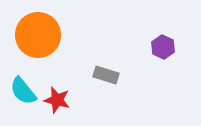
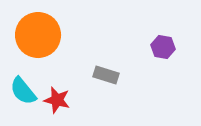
purple hexagon: rotated 15 degrees counterclockwise
